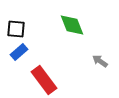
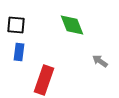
black square: moved 4 px up
blue rectangle: rotated 42 degrees counterclockwise
red rectangle: rotated 56 degrees clockwise
